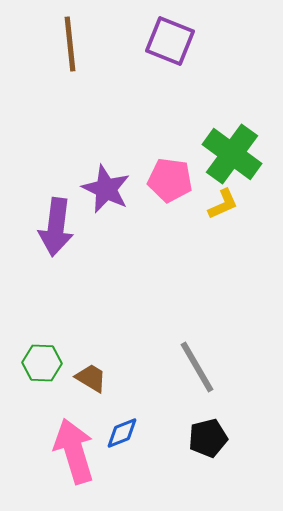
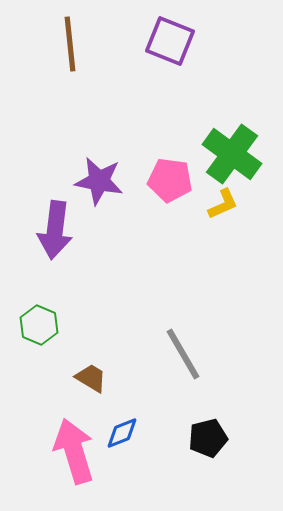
purple star: moved 7 px left, 8 px up; rotated 15 degrees counterclockwise
purple arrow: moved 1 px left, 3 px down
green hexagon: moved 3 px left, 38 px up; rotated 21 degrees clockwise
gray line: moved 14 px left, 13 px up
